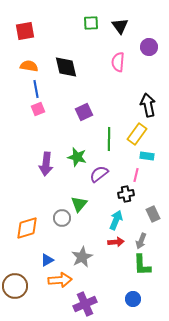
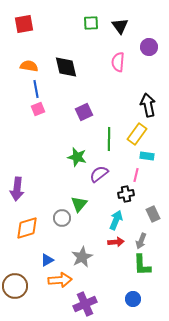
red square: moved 1 px left, 7 px up
purple arrow: moved 29 px left, 25 px down
